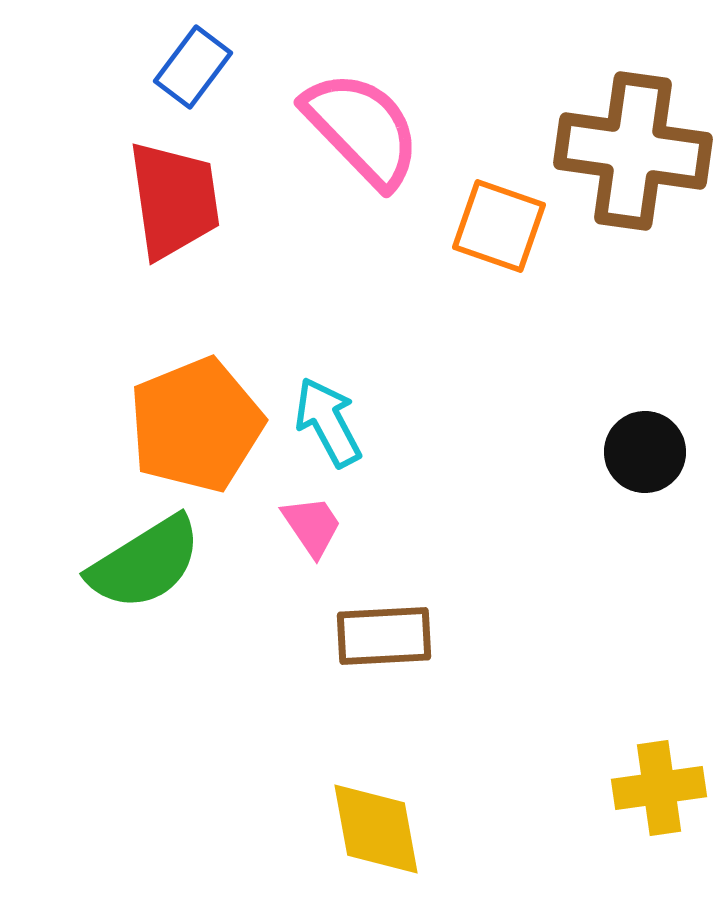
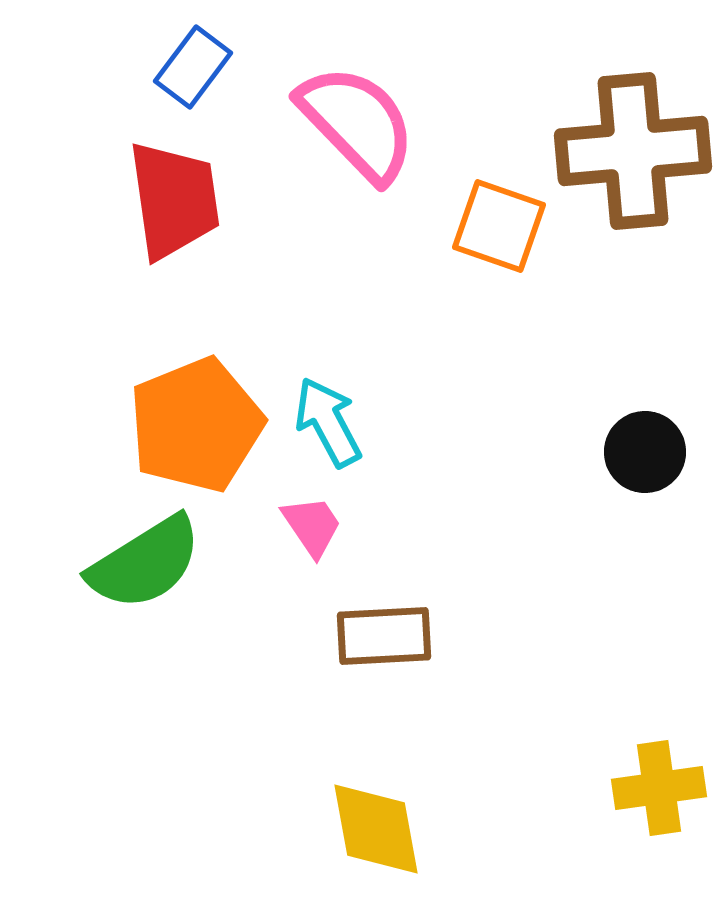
pink semicircle: moved 5 px left, 6 px up
brown cross: rotated 13 degrees counterclockwise
